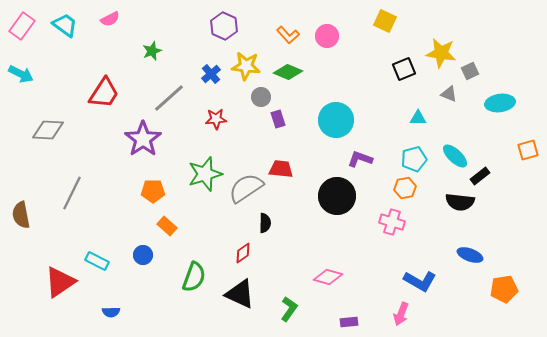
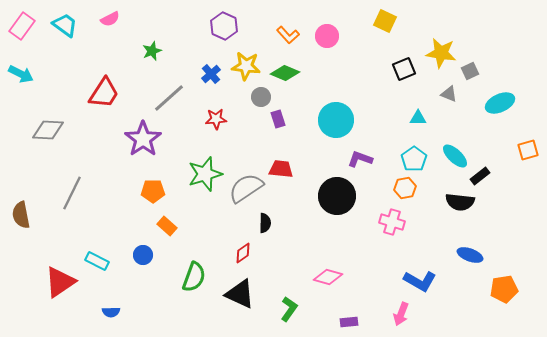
green diamond at (288, 72): moved 3 px left, 1 px down
cyan ellipse at (500, 103): rotated 16 degrees counterclockwise
cyan pentagon at (414, 159): rotated 20 degrees counterclockwise
